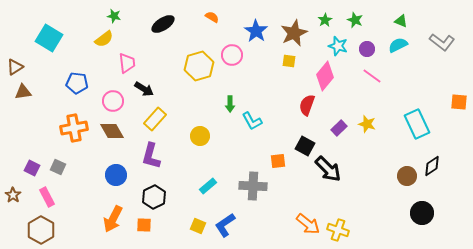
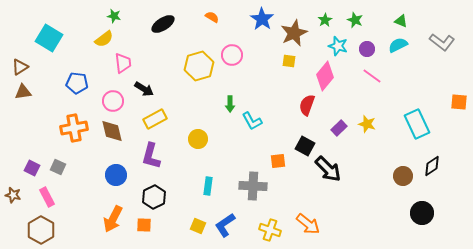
blue star at (256, 31): moved 6 px right, 12 px up
pink trapezoid at (127, 63): moved 4 px left
brown triangle at (15, 67): moved 5 px right
yellow rectangle at (155, 119): rotated 20 degrees clockwise
brown diamond at (112, 131): rotated 15 degrees clockwise
yellow circle at (200, 136): moved 2 px left, 3 px down
brown circle at (407, 176): moved 4 px left
cyan rectangle at (208, 186): rotated 42 degrees counterclockwise
brown star at (13, 195): rotated 21 degrees counterclockwise
yellow cross at (338, 230): moved 68 px left
